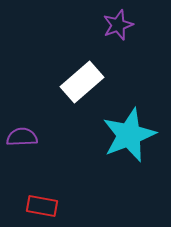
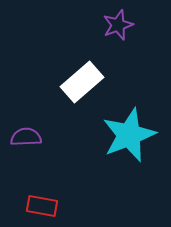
purple semicircle: moved 4 px right
